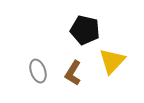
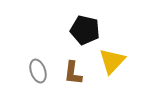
brown L-shape: rotated 25 degrees counterclockwise
